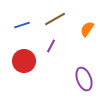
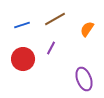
purple line: moved 2 px down
red circle: moved 1 px left, 2 px up
